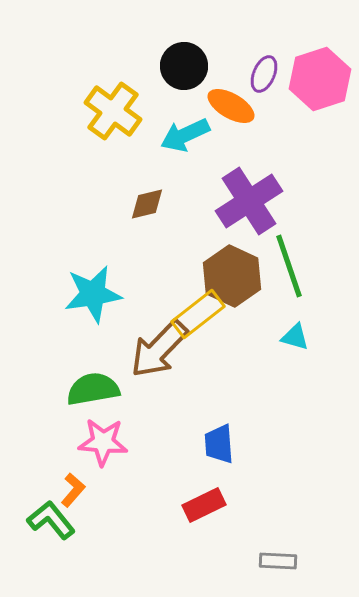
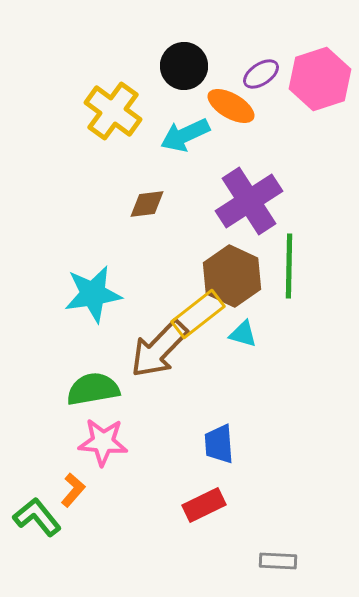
purple ellipse: moved 3 px left; rotated 33 degrees clockwise
brown diamond: rotated 6 degrees clockwise
green line: rotated 20 degrees clockwise
cyan triangle: moved 52 px left, 3 px up
green L-shape: moved 14 px left, 3 px up
